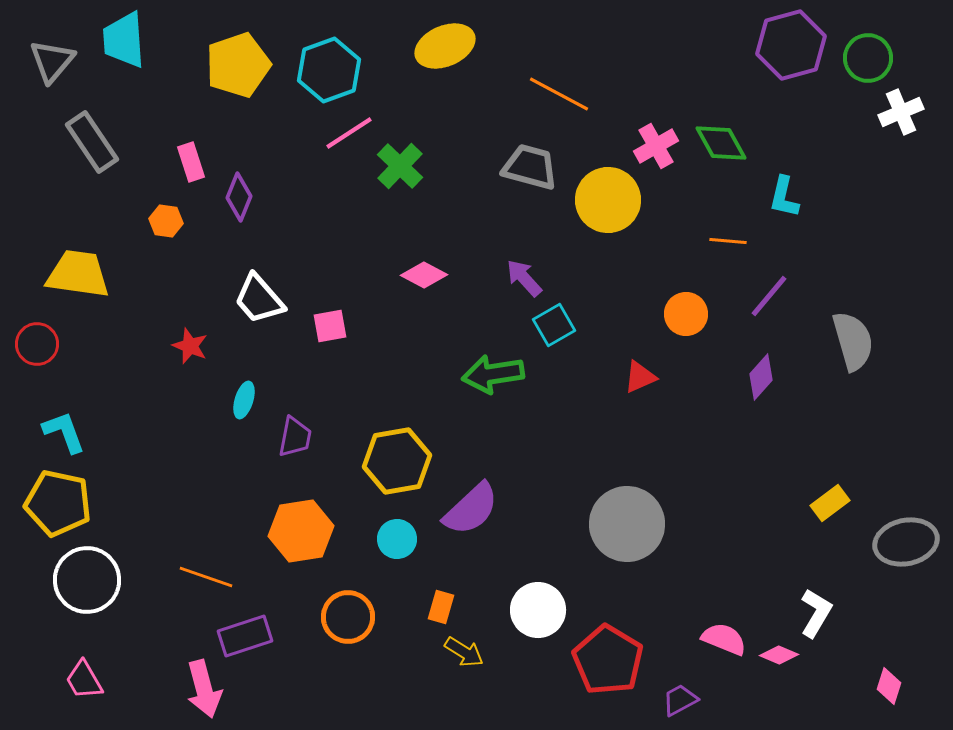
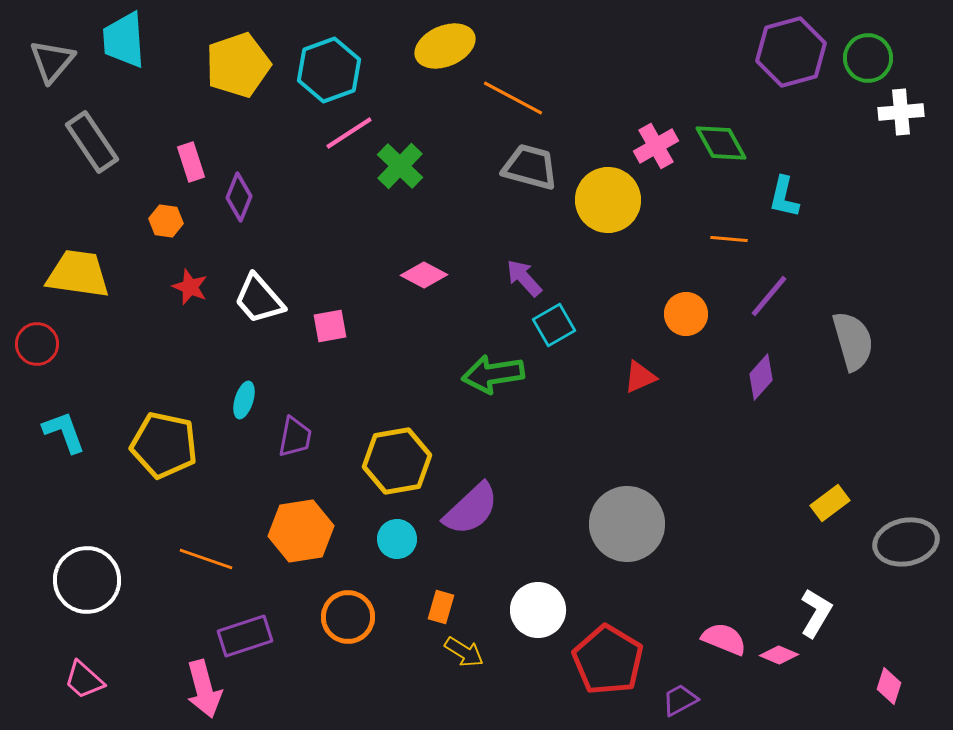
purple hexagon at (791, 45): moved 7 px down
orange line at (559, 94): moved 46 px left, 4 px down
white cross at (901, 112): rotated 18 degrees clockwise
orange line at (728, 241): moved 1 px right, 2 px up
red star at (190, 346): moved 59 px up
yellow pentagon at (58, 503): moved 106 px right, 58 px up
orange line at (206, 577): moved 18 px up
pink trapezoid at (84, 680): rotated 18 degrees counterclockwise
